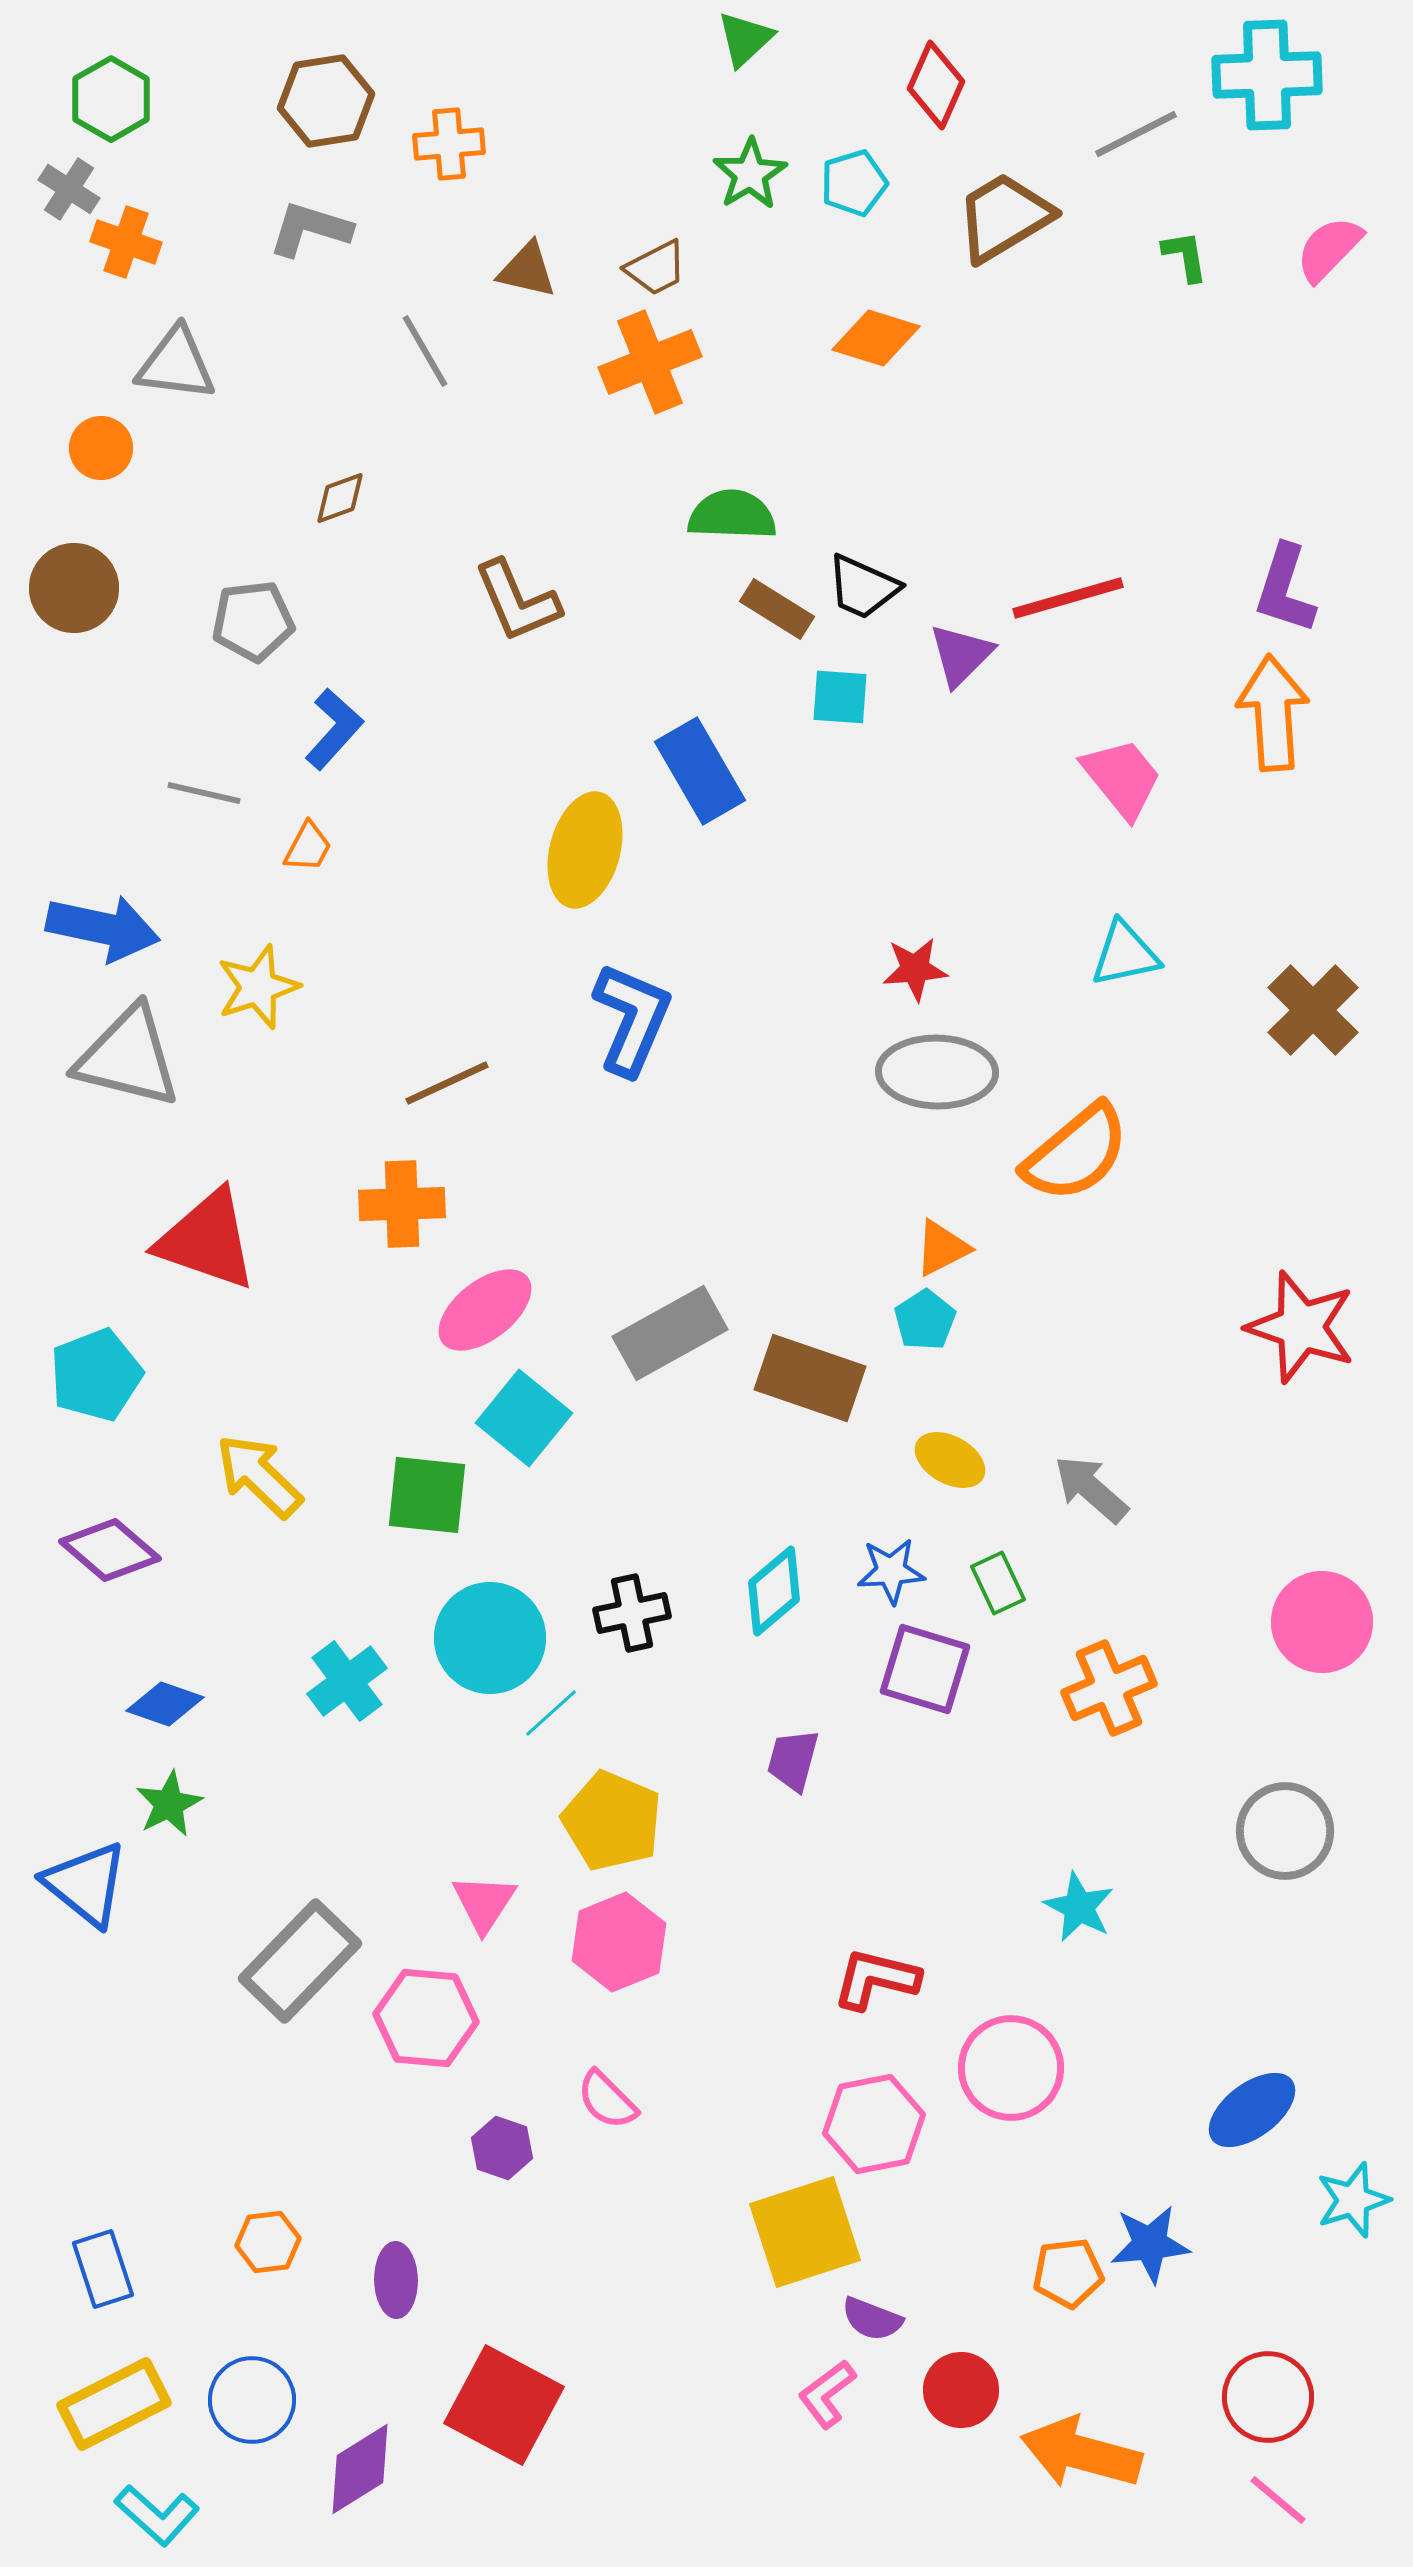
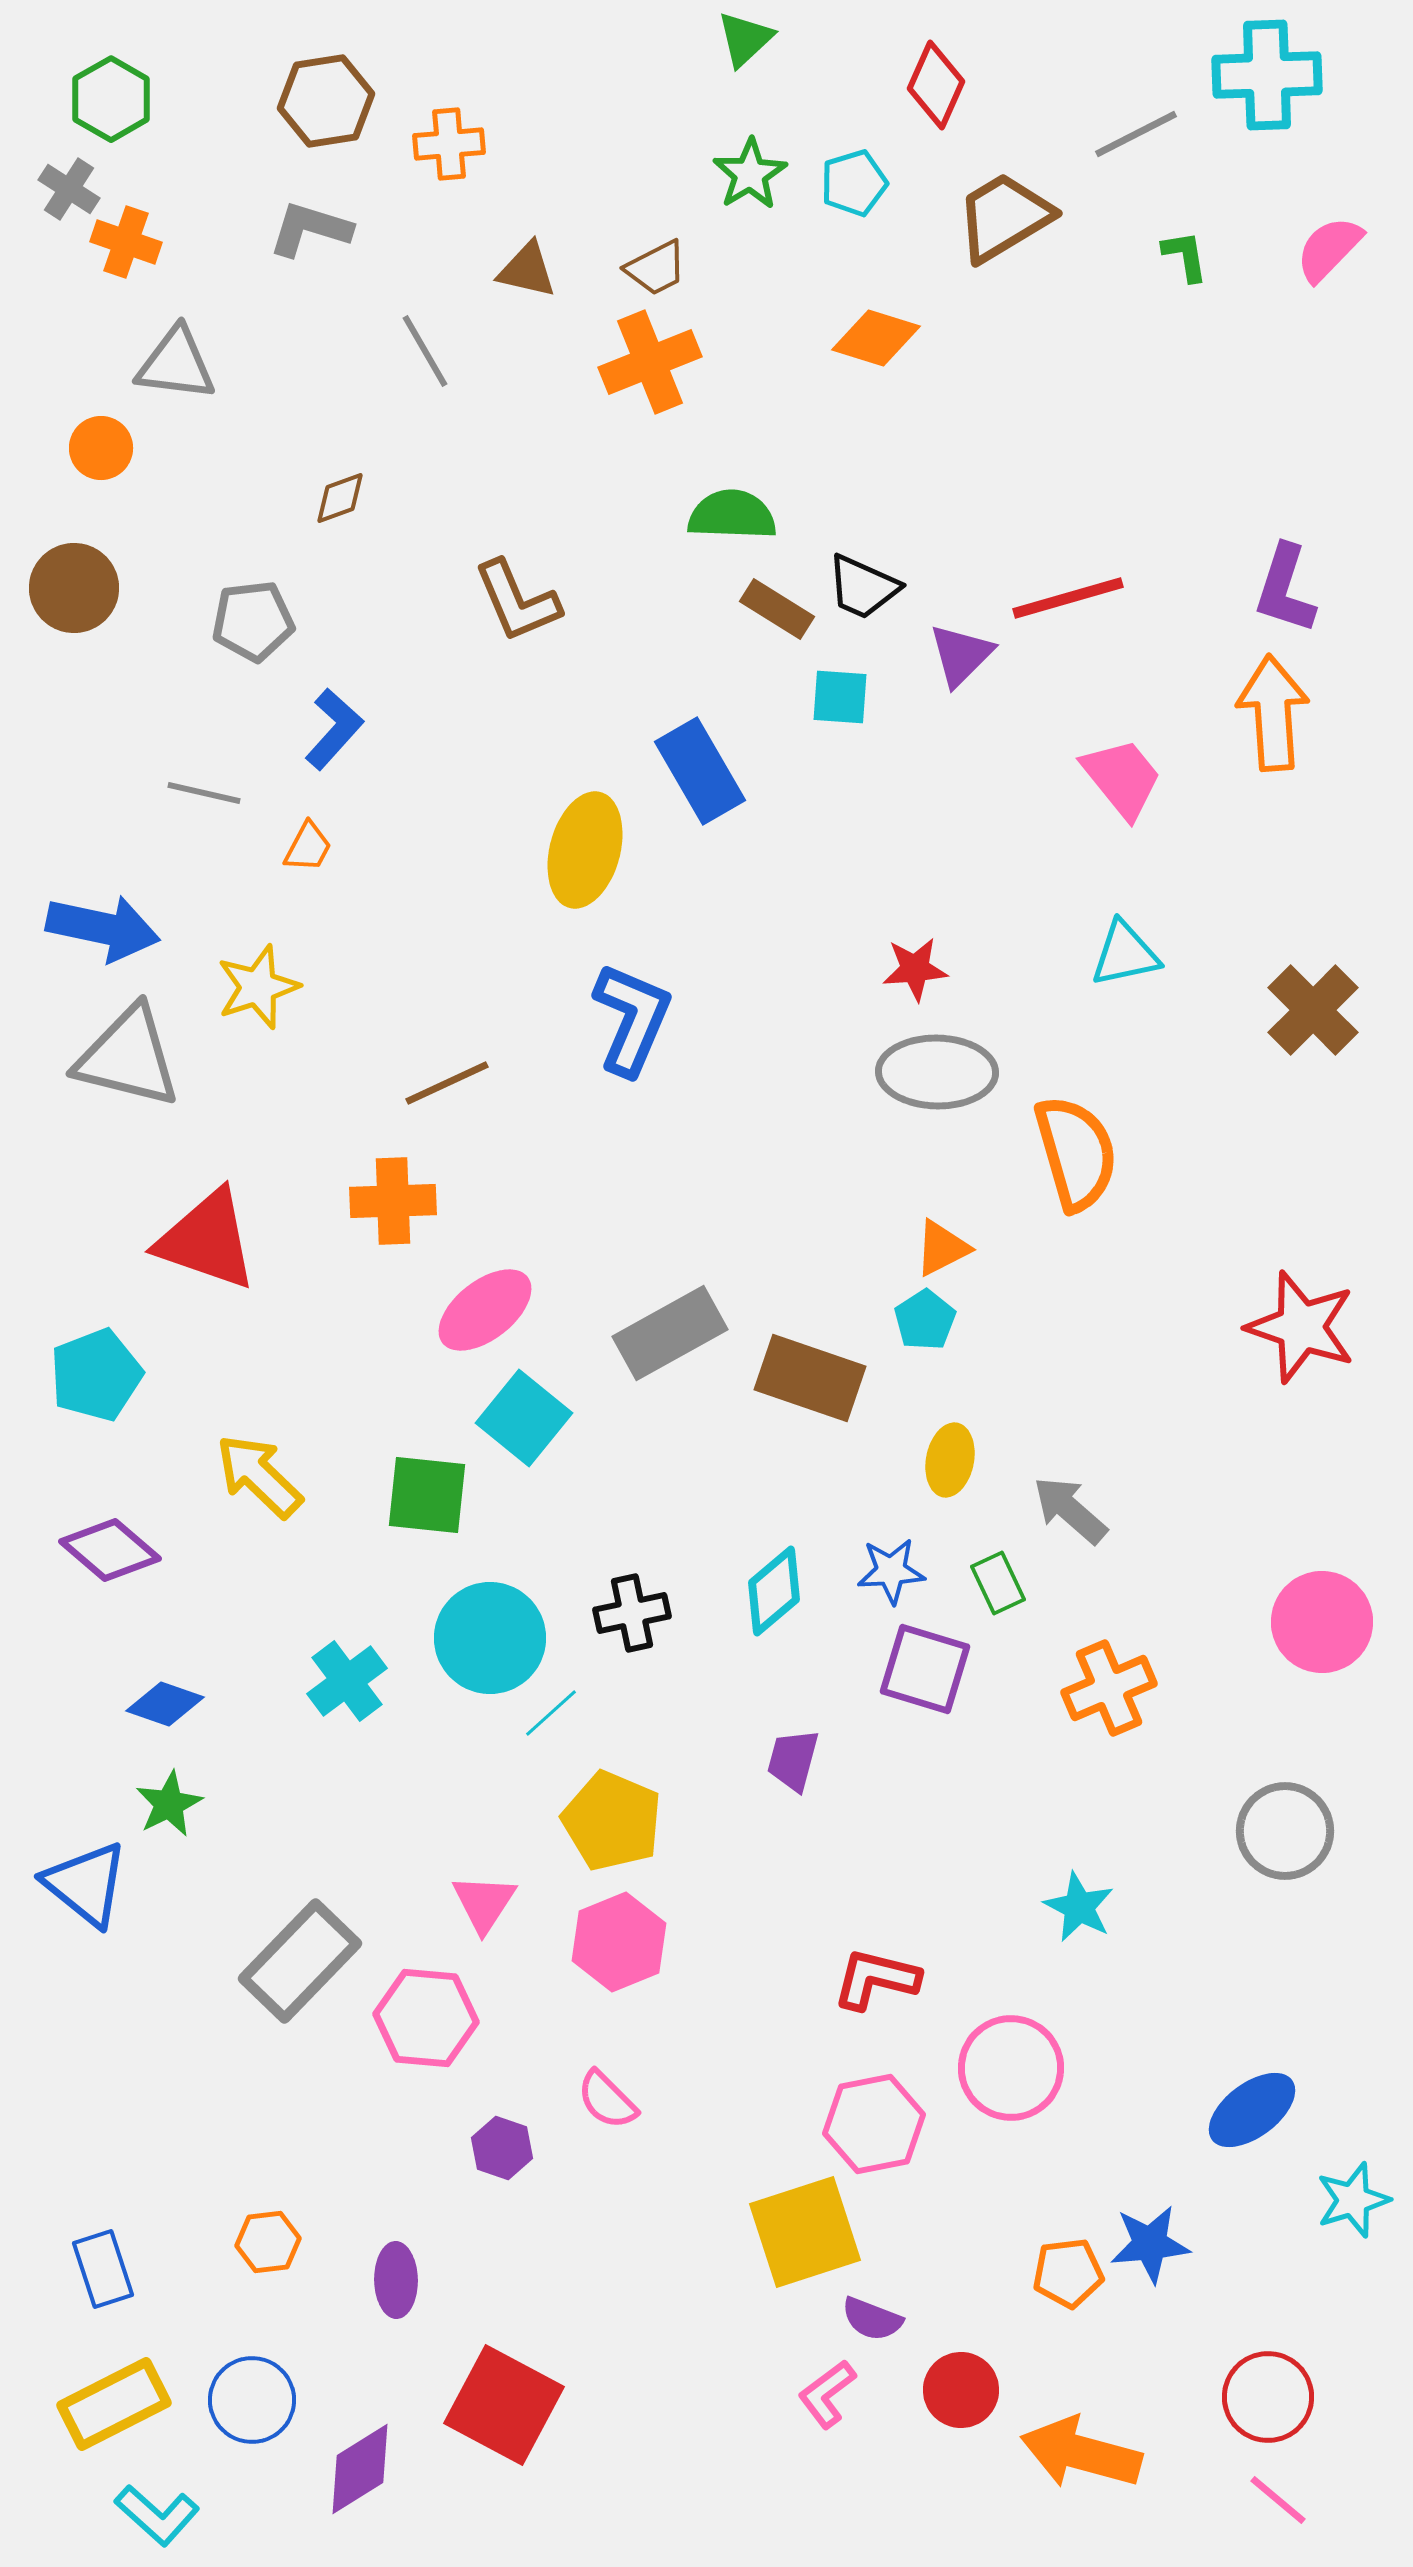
orange semicircle at (1076, 1153): rotated 66 degrees counterclockwise
orange cross at (402, 1204): moved 9 px left, 3 px up
yellow ellipse at (950, 1460): rotated 72 degrees clockwise
gray arrow at (1091, 1489): moved 21 px left, 21 px down
